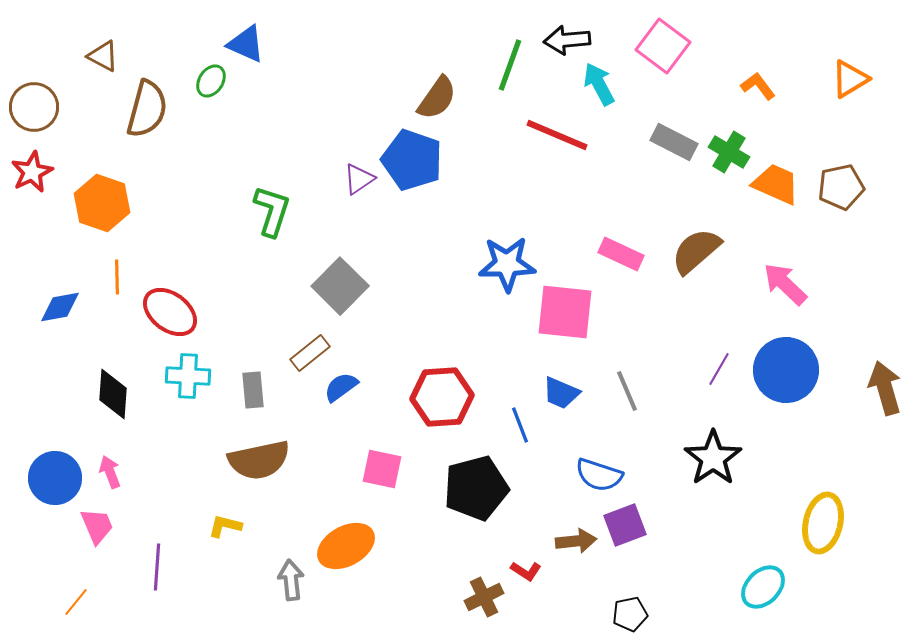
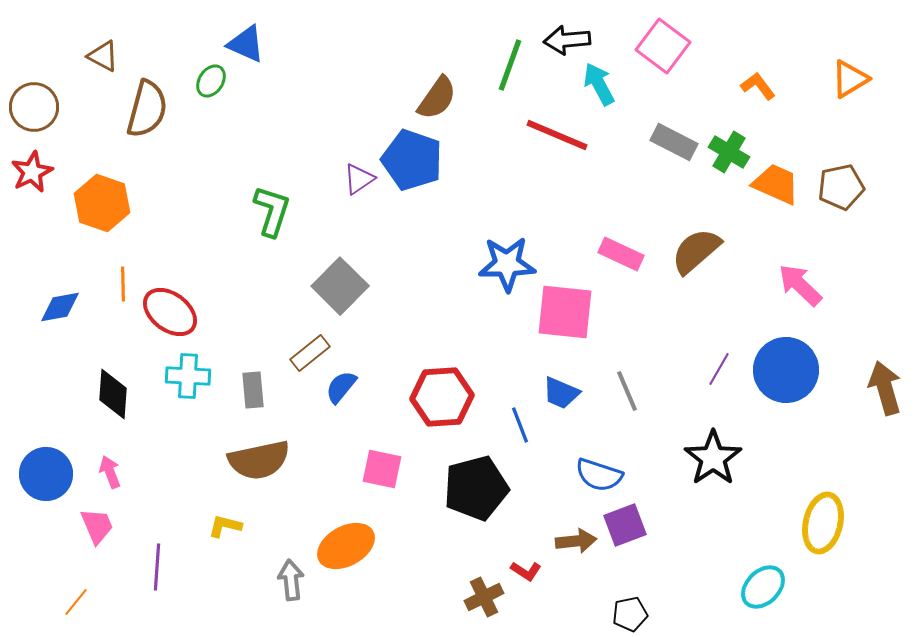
orange line at (117, 277): moved 6 px right, 7 px down
pink arrow at (785, 284): moved 15 px right, 1 px down
blue semicircle at (341, 387): rotated 15 degrees counterclockwise
blue circle at (55, 478): moved 9 px left, 4 px up
